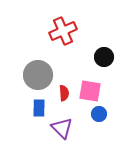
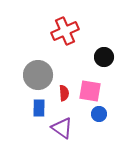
red cross: moved 2 px right
purple triangle: rotated 10 degrees counterclockwise
